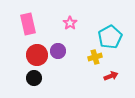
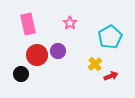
yellow cross: moved 7 px down; rotated 24 degrees counterclockwise
black circle: moved 13 px left, 4 px up
